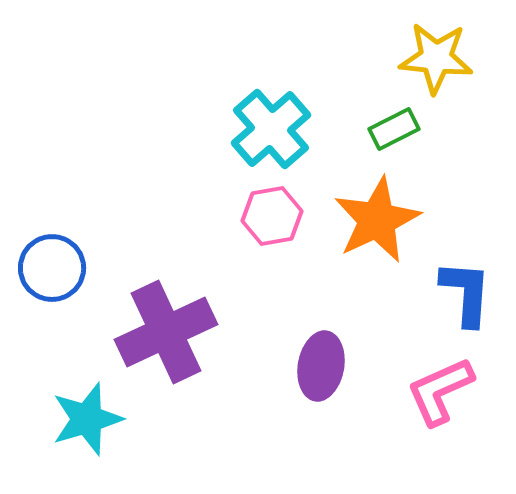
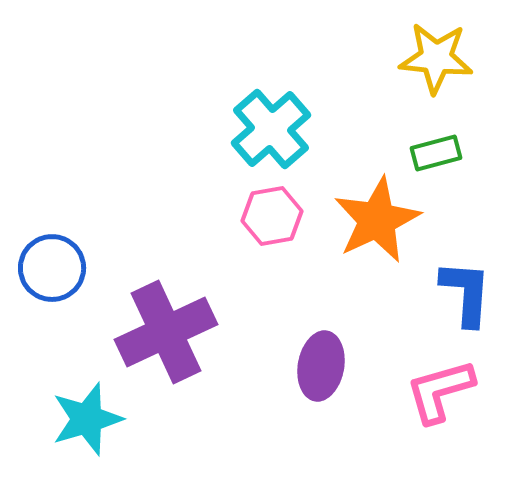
green rectangle: moved 42 px right, 24 px down; rotated 12 degrees clockwise
pink L-shape: rotated 8 degrees clockwise
